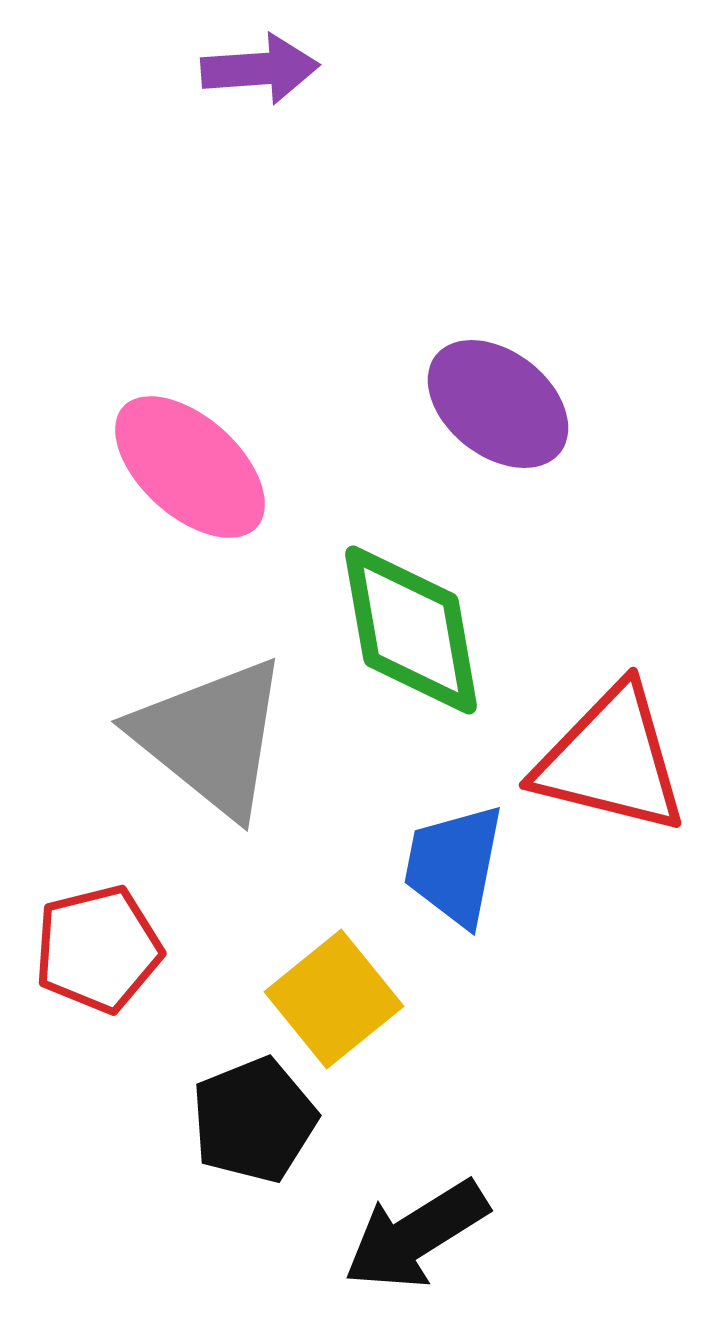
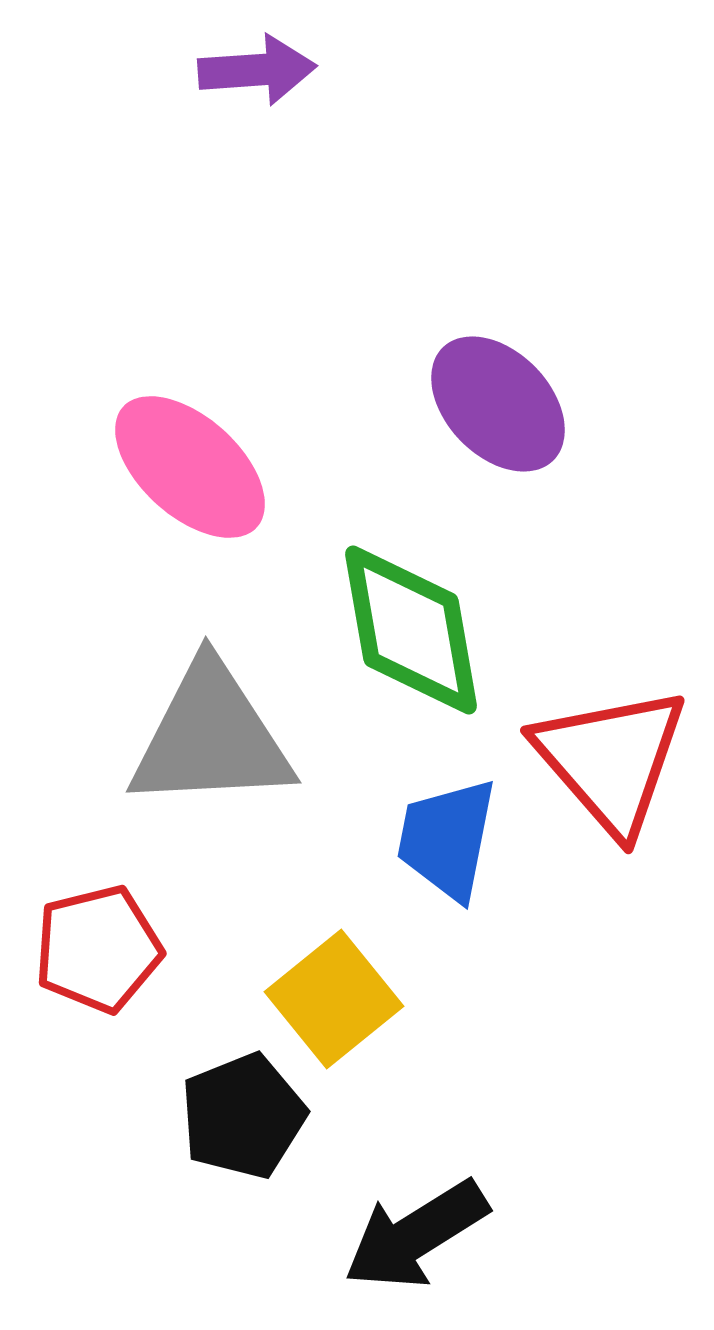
purple arrow: moved 3 px left, 1 px down
purple ellipse: rotated 8 degrees clockwise
gray triangle: rotated 42 degrees counterclockwise
red triangle: rotated 35 degrees clockwise
blue trapezoid: moved 7 px left, 26 px up
black pentagon: moved 11 px left, 4 px up
